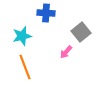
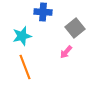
blue cross: moved 3 px left, 1 px up
gray square: moved 6 px left, 4 px up
